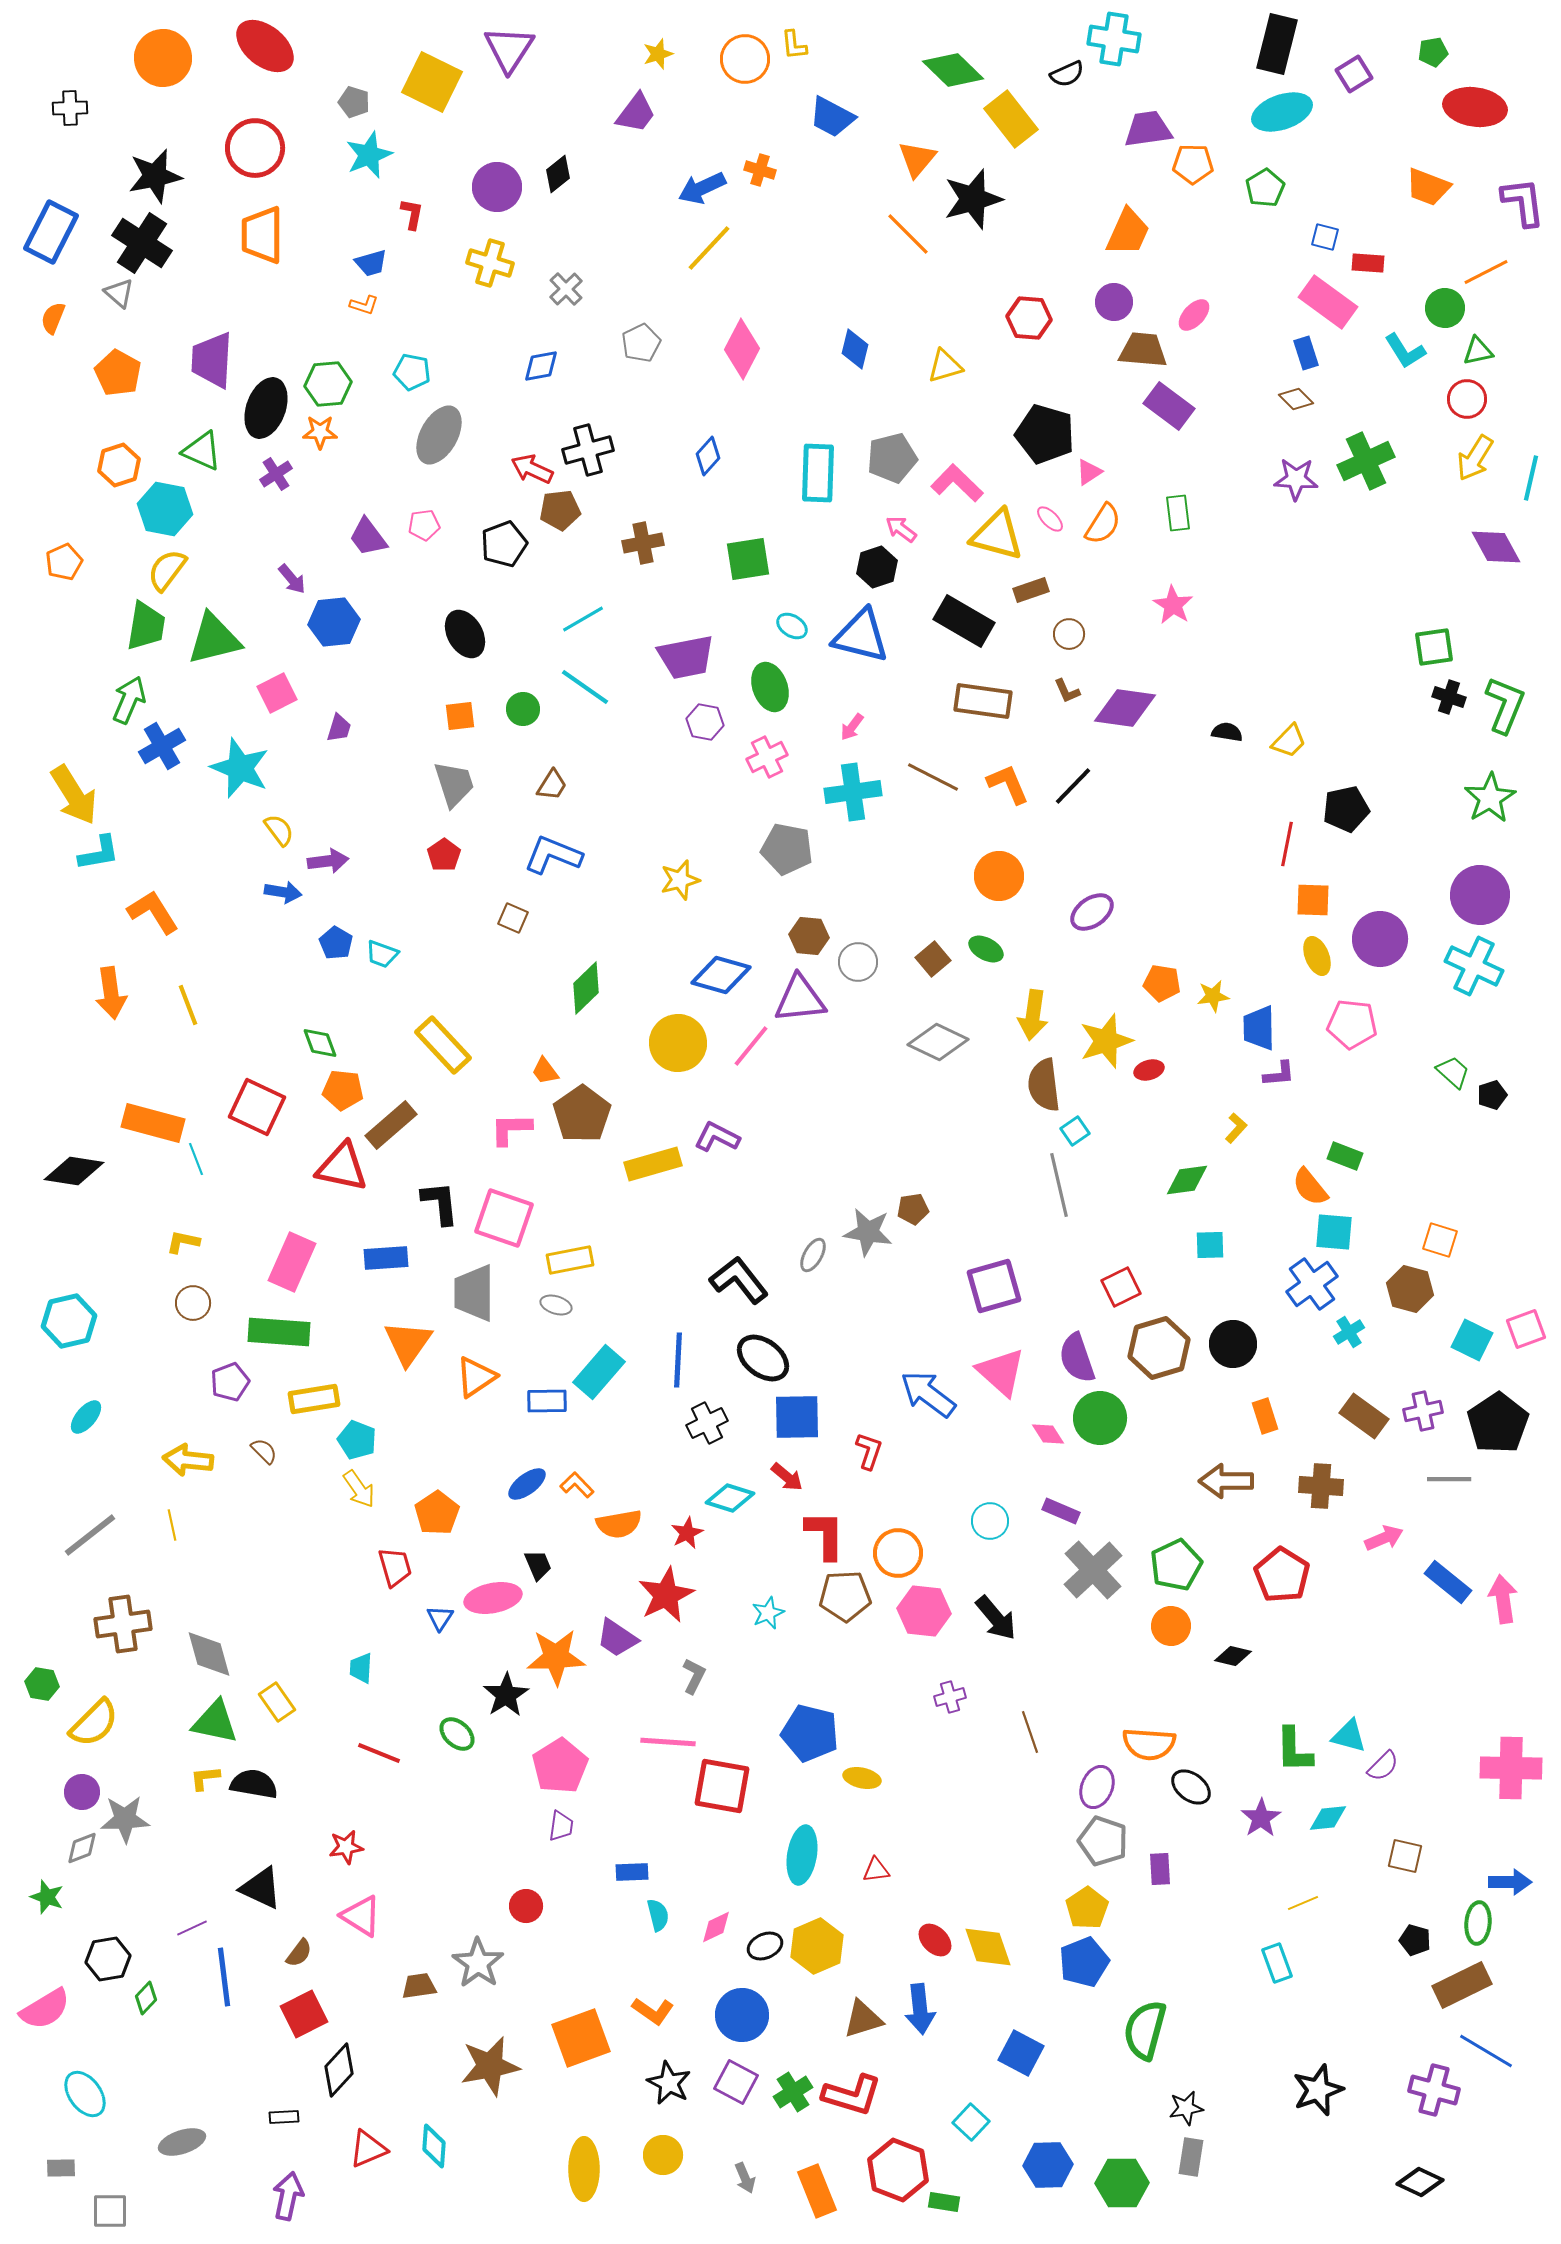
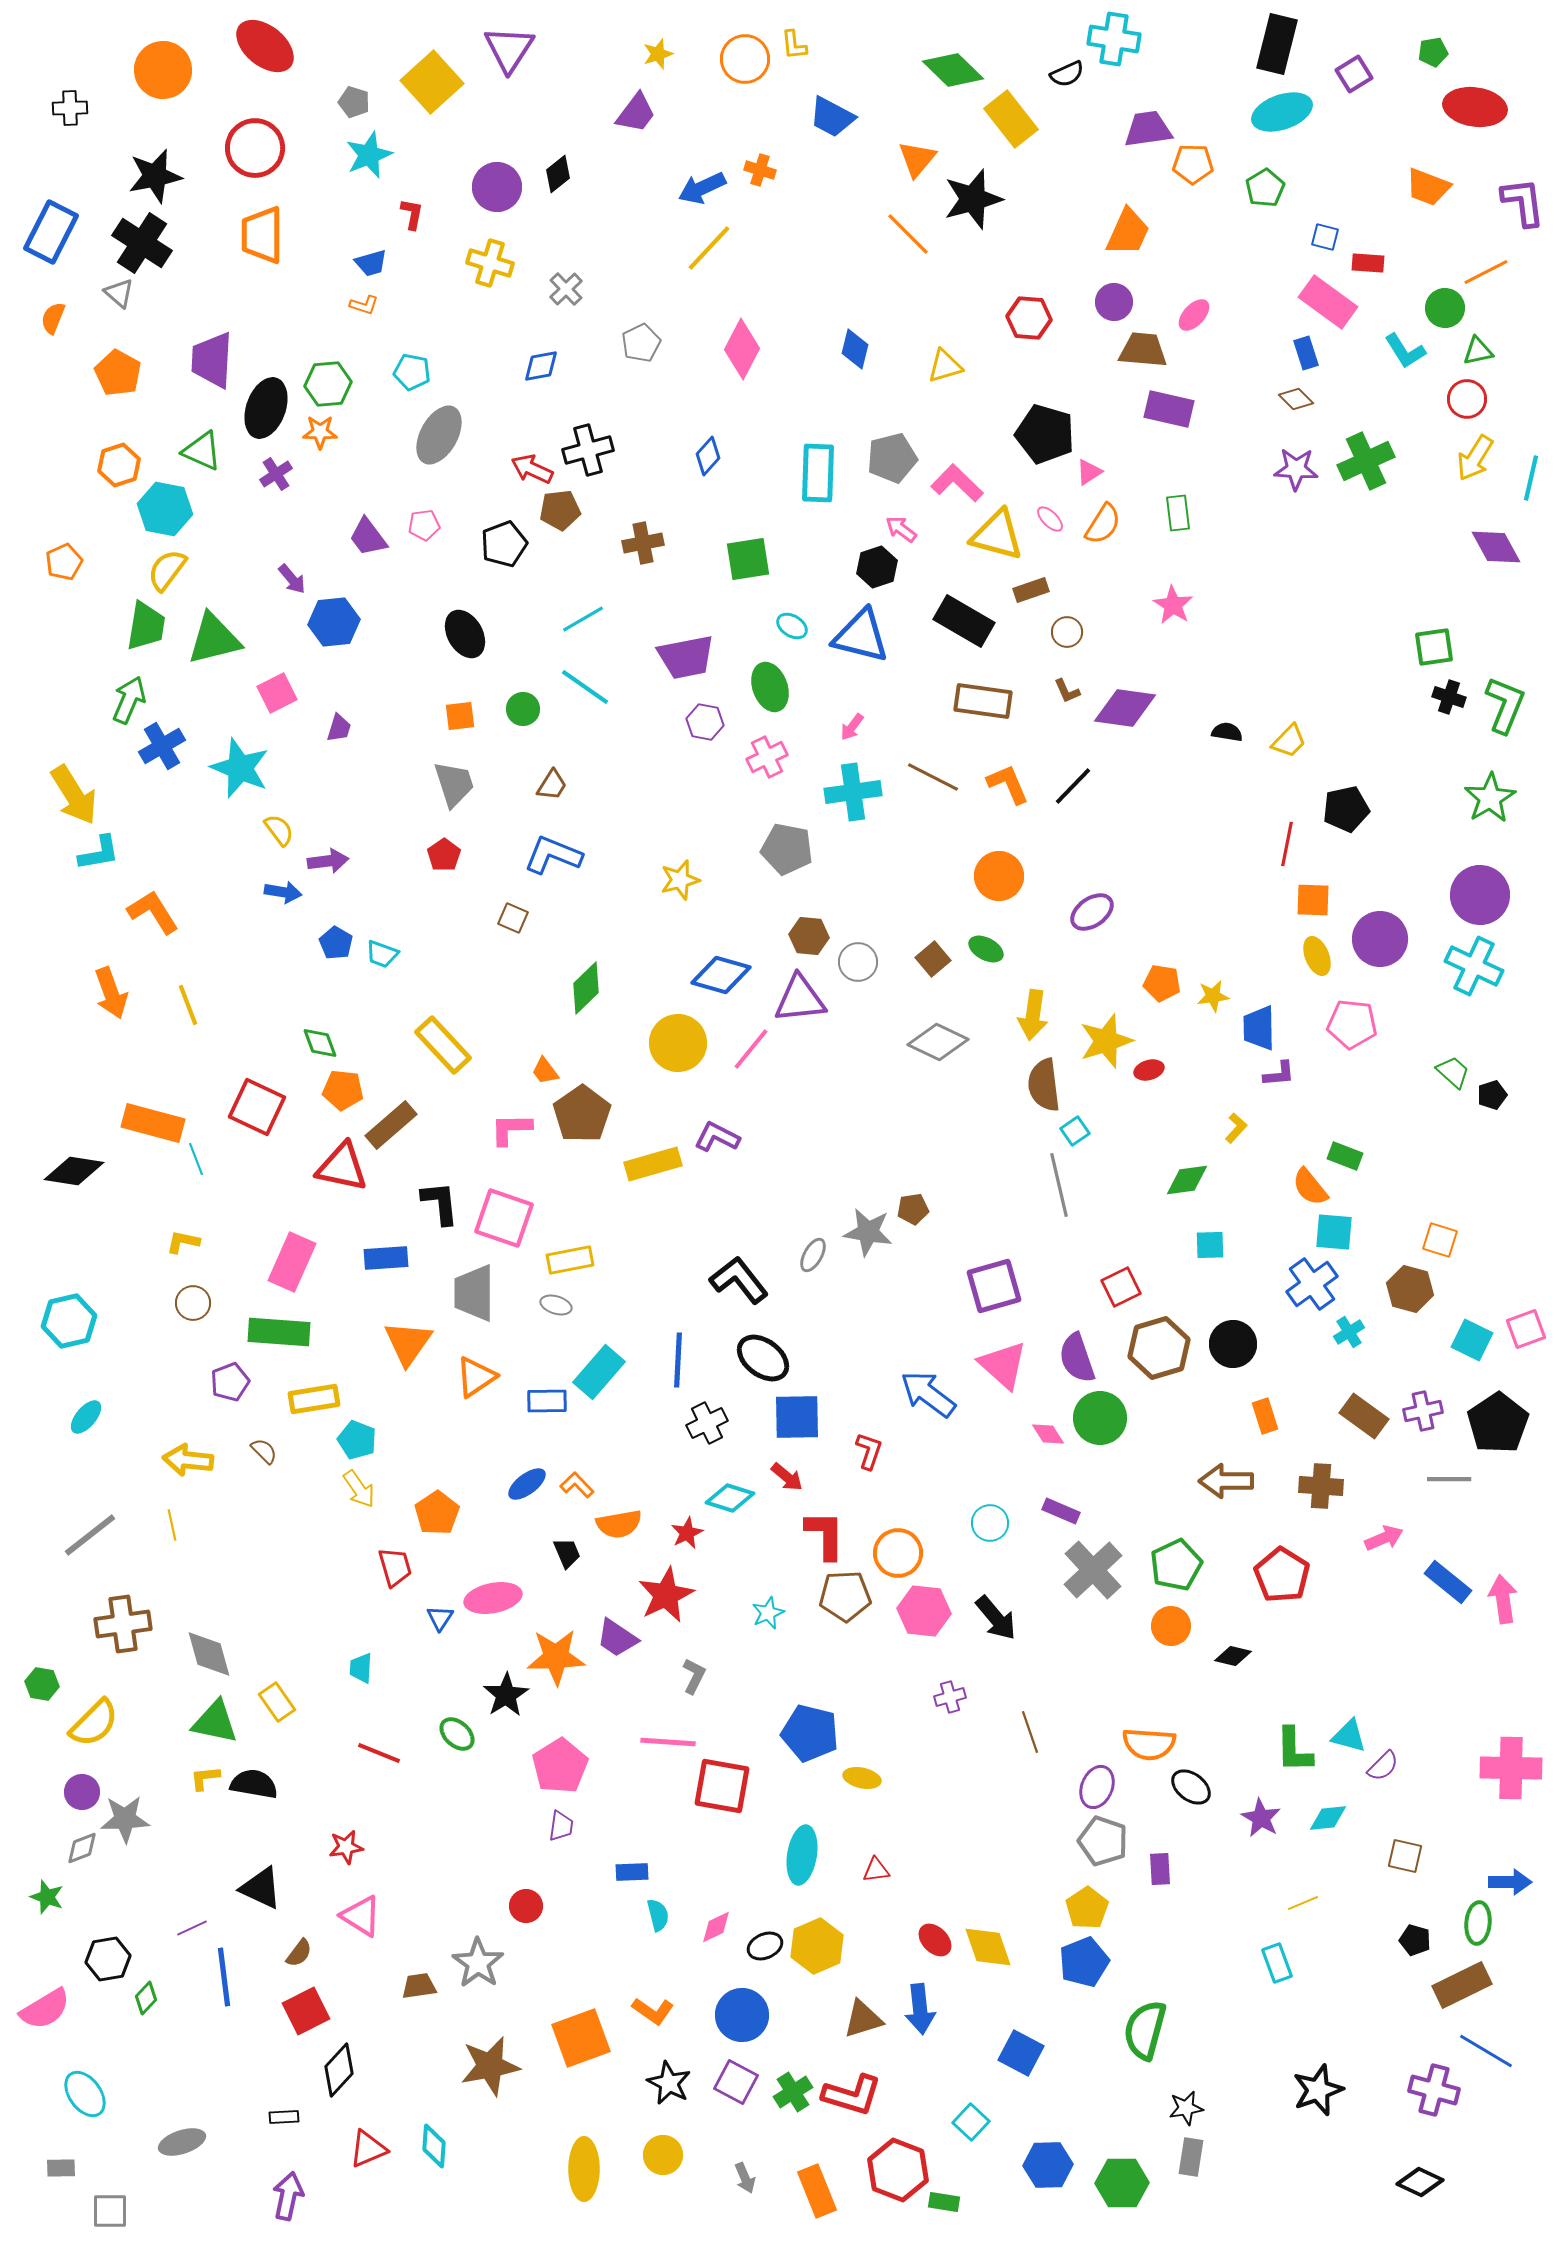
orange circle at (163, 58): moved 12 px down
yellow square at (432, 82): rotated 22 degrees clockwise
purple rectangle at (1169, 406): moved 3 px down; rotated 24 degrees counterclockwise
purple star at (1296, 479): moved 10 px up
brown circle at (1069, 634): moved 2 px left, 2 px up
orange arrow at (111, 993): rotated 12 degrees counterclockwise
pink line at (751, 1046): moved 3 px down
pink triangle at (1001, 1372): moved 2 px right, 7 px up
cyan circle at (990, 1521): moved 2 px down
black trapezoid at (538, 1565): moved 29 px right, 12 px up
purple star at (1261, 1818): rotated 9 degrees counterclockwise
red square at (304, 2014): moved 2 px right, 3 px up
